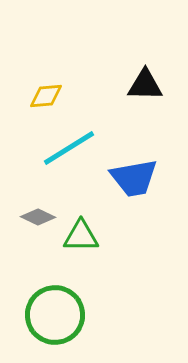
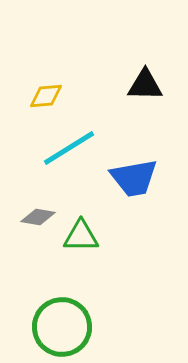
gray diamond: rotated 16 degrees counterclockwise
green circle: moved 7 px right, 12 px down
